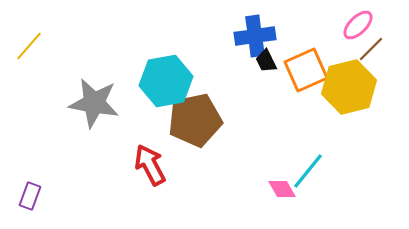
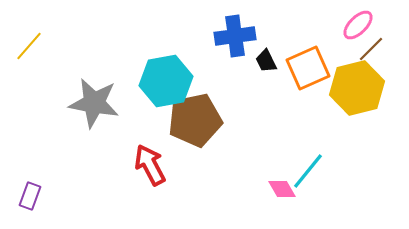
blue cross: moved 20 px left
orange square: moved 2 px right, 2 px up
yellow hexagon: moved 8 px right, 1 px down
